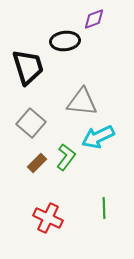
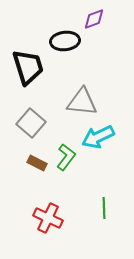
brown rectangle: rotated 72 degrees clockwise
